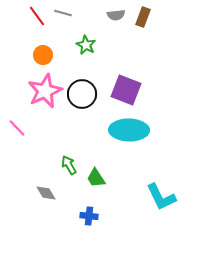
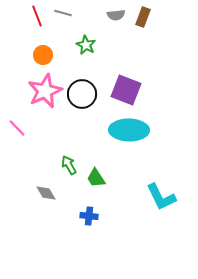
red line: rotated 15 degrees clockwise
